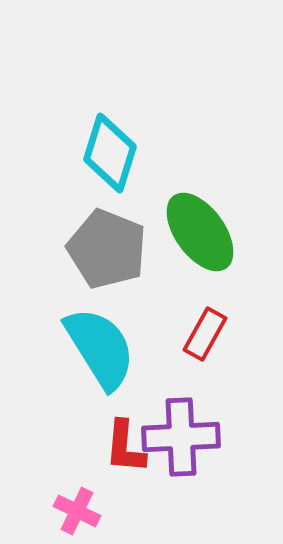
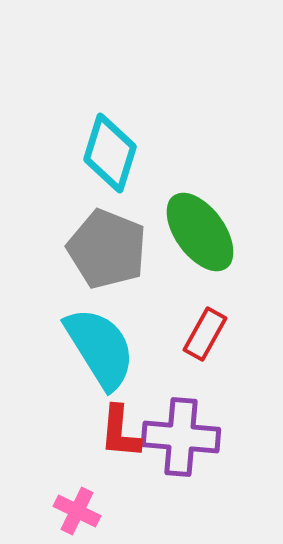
purple cross: rotated 8 degrees clockwise
red L-shape: moved 5 px left, 15 px up
